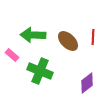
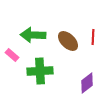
green cross: rotated 25 degrees counterclockwise
